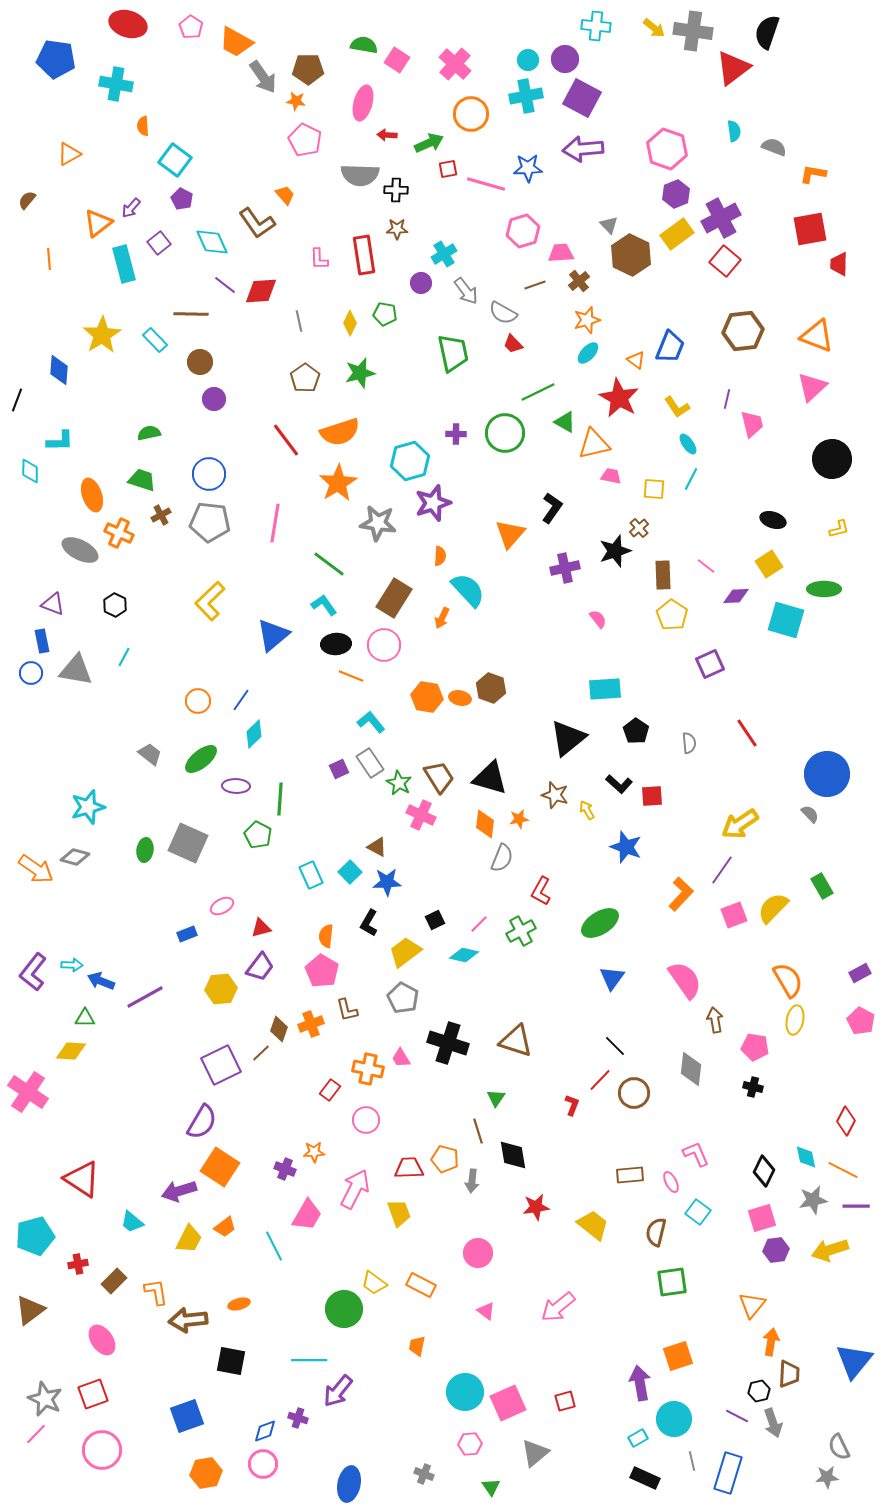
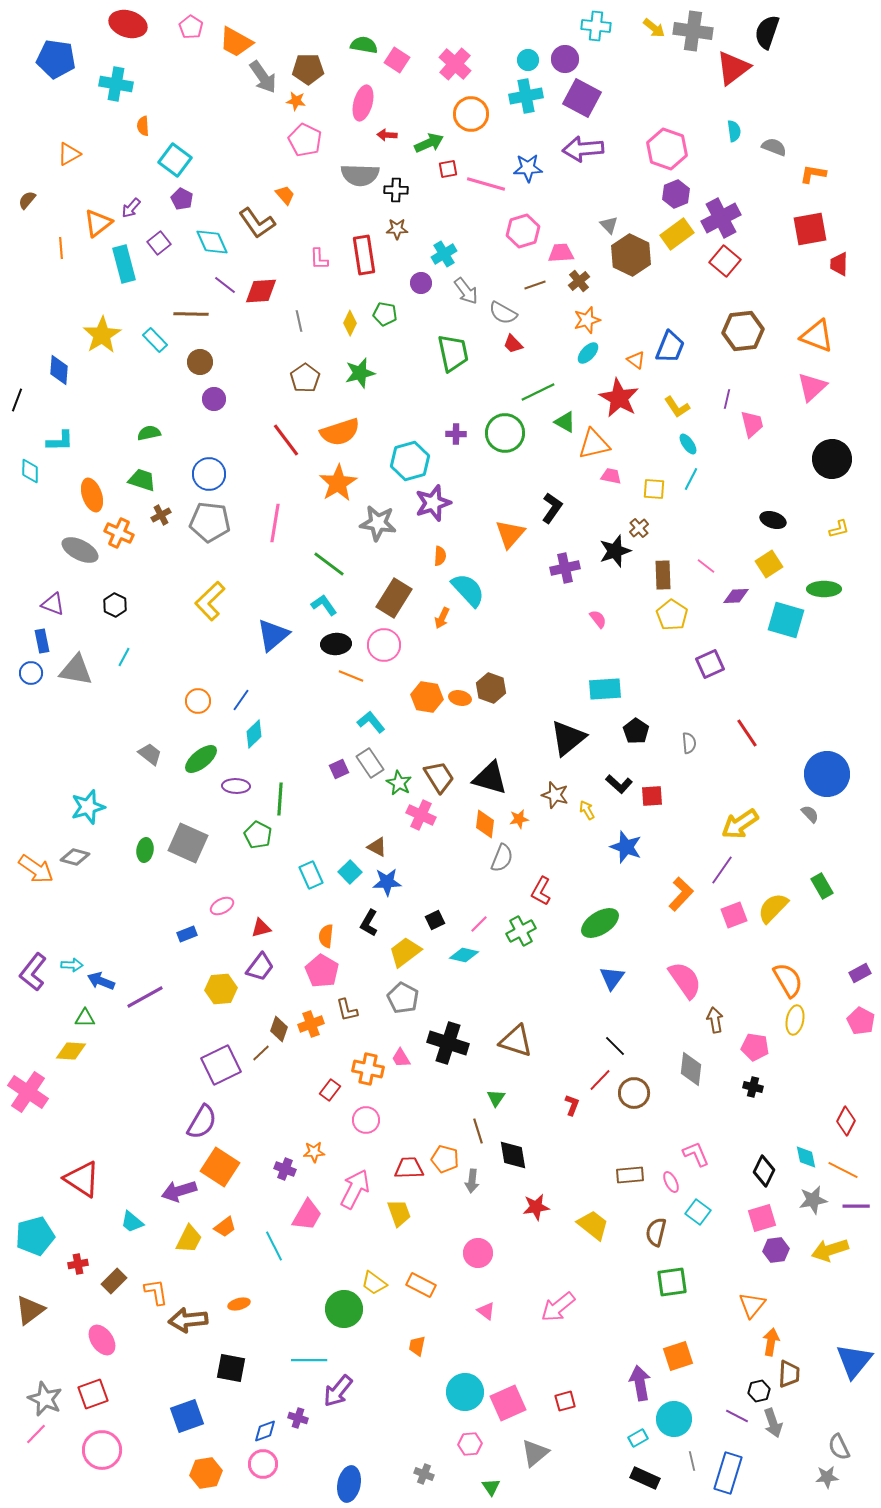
orange line at (49, 259): moved 12 px right, 11 px up
black square at (231, 1361): moved 7 px down
